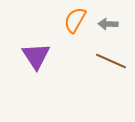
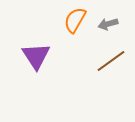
gray arrow: rotated 18 degrees counterclockwise
brown line: rotated 60 degrees counterclockwise
